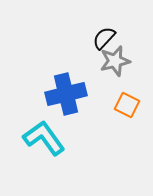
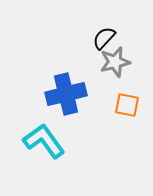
gray star: moved 1 px down
orange square: rotated 15 degrees counterclockwise
cyan L-shape: moved 3 px down
